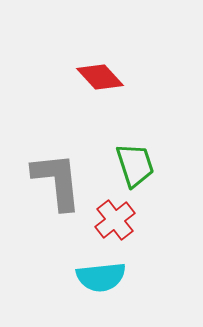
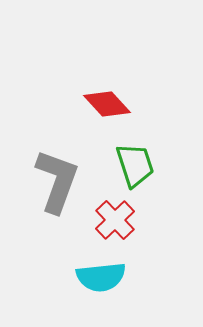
red diamond: moved 7 px right, 27 px down
gray L-shape: rotated 26 degrees clockwise
red cross: rotated 6 degrees counterclockwise
